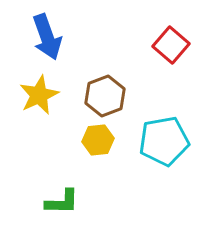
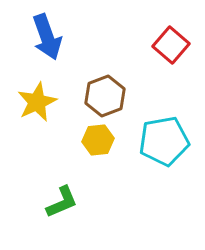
yellow star: moved 2 px left, 7 px down
green L-shape: rotated 24 degrees counterclockwise
